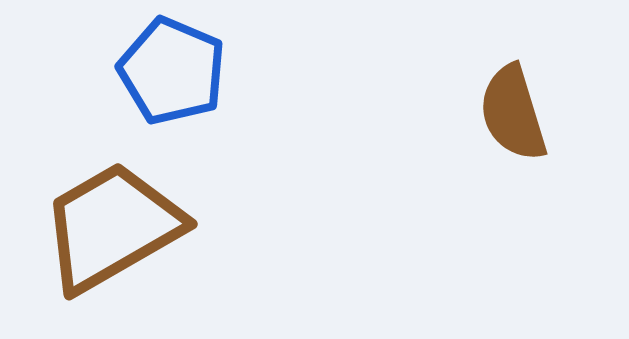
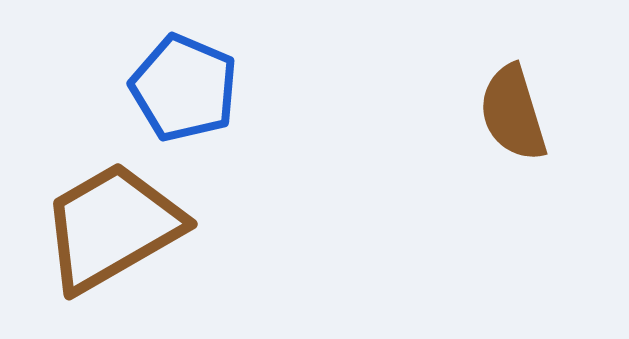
blue pentagon: moved 12 px right, 17 px down
